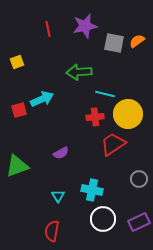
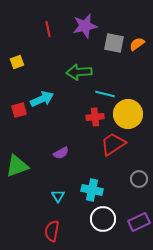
orange semicircle: moved 3 px down
